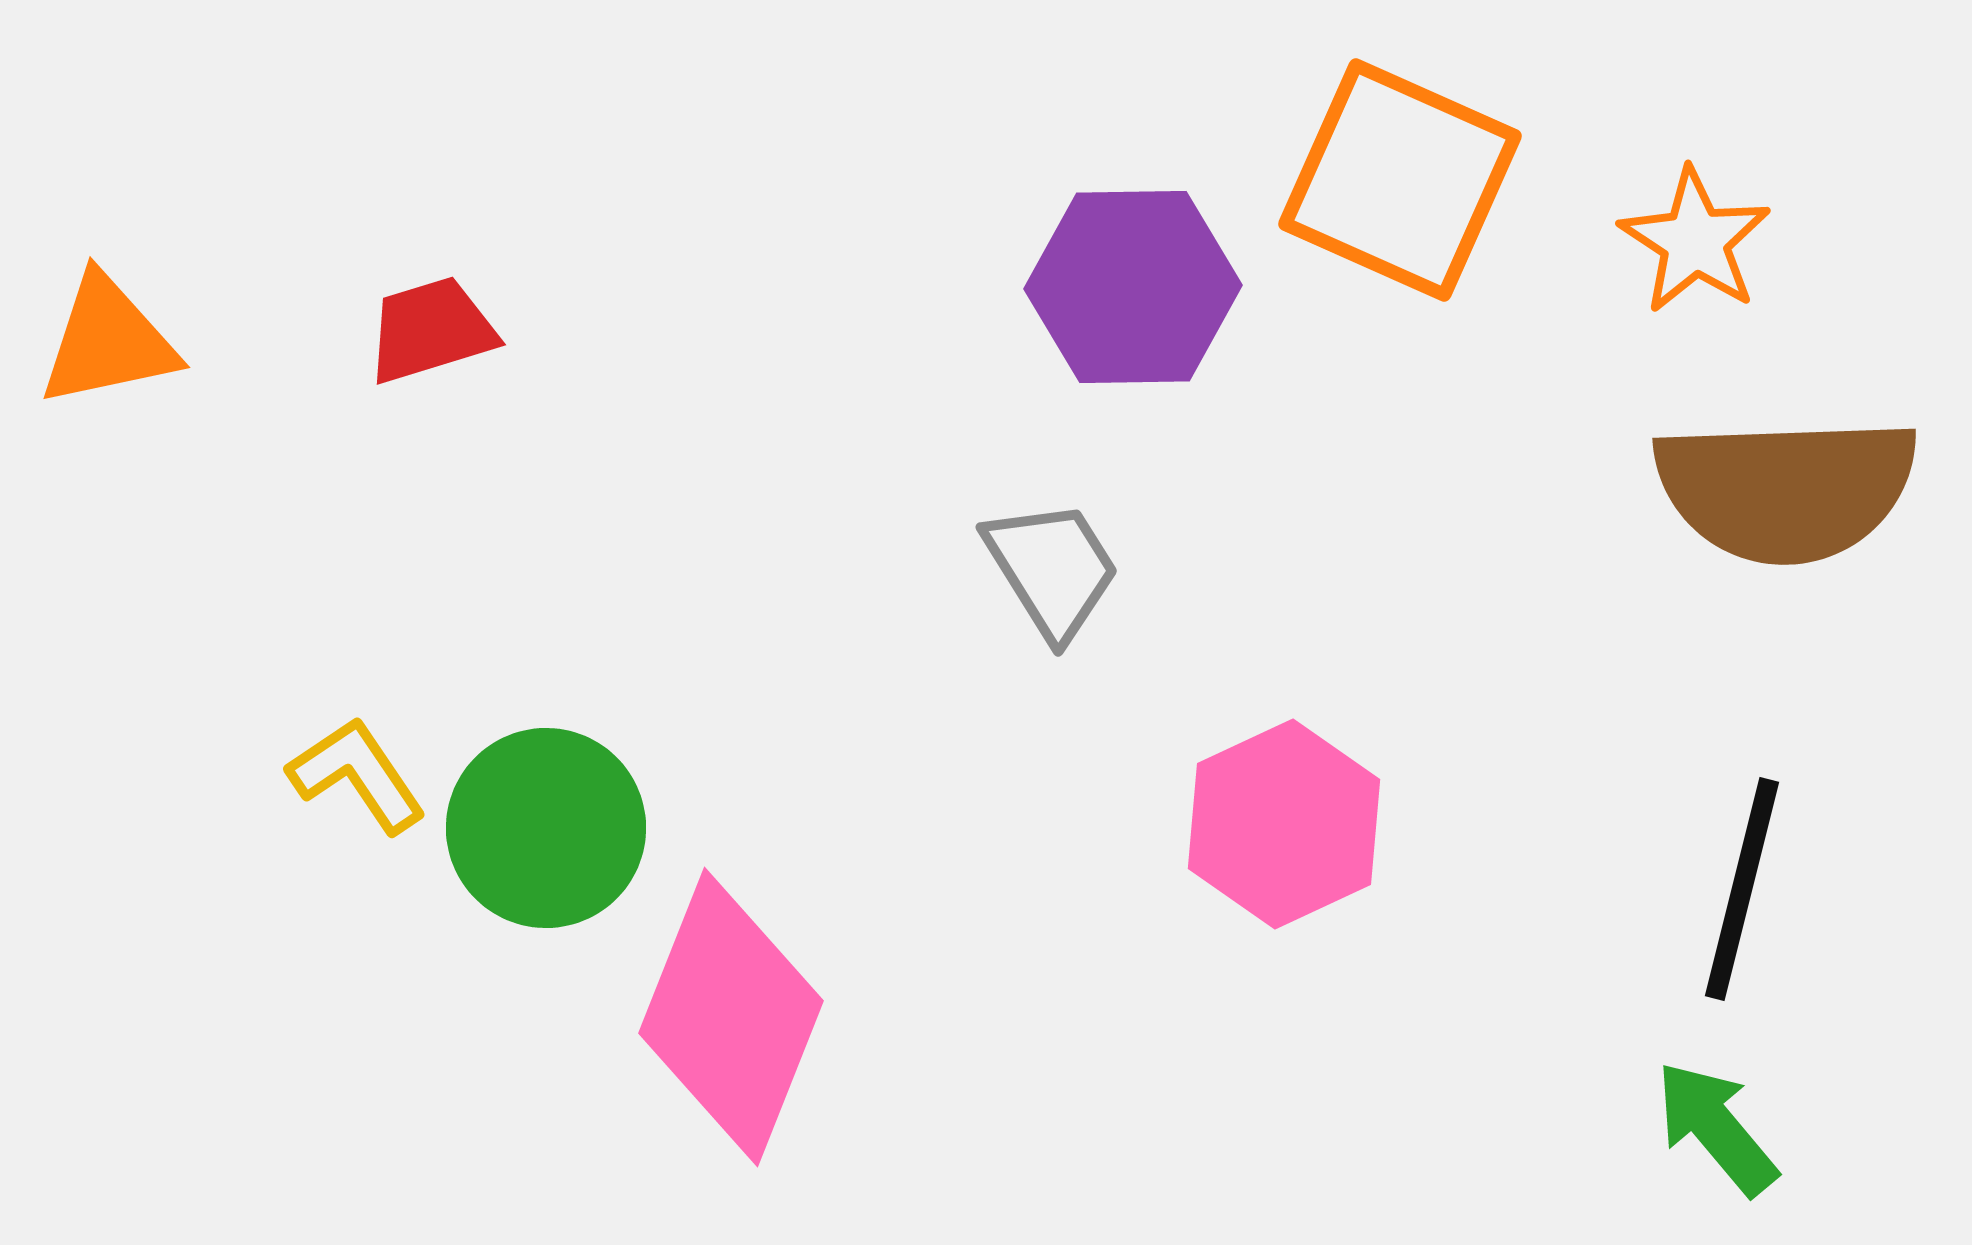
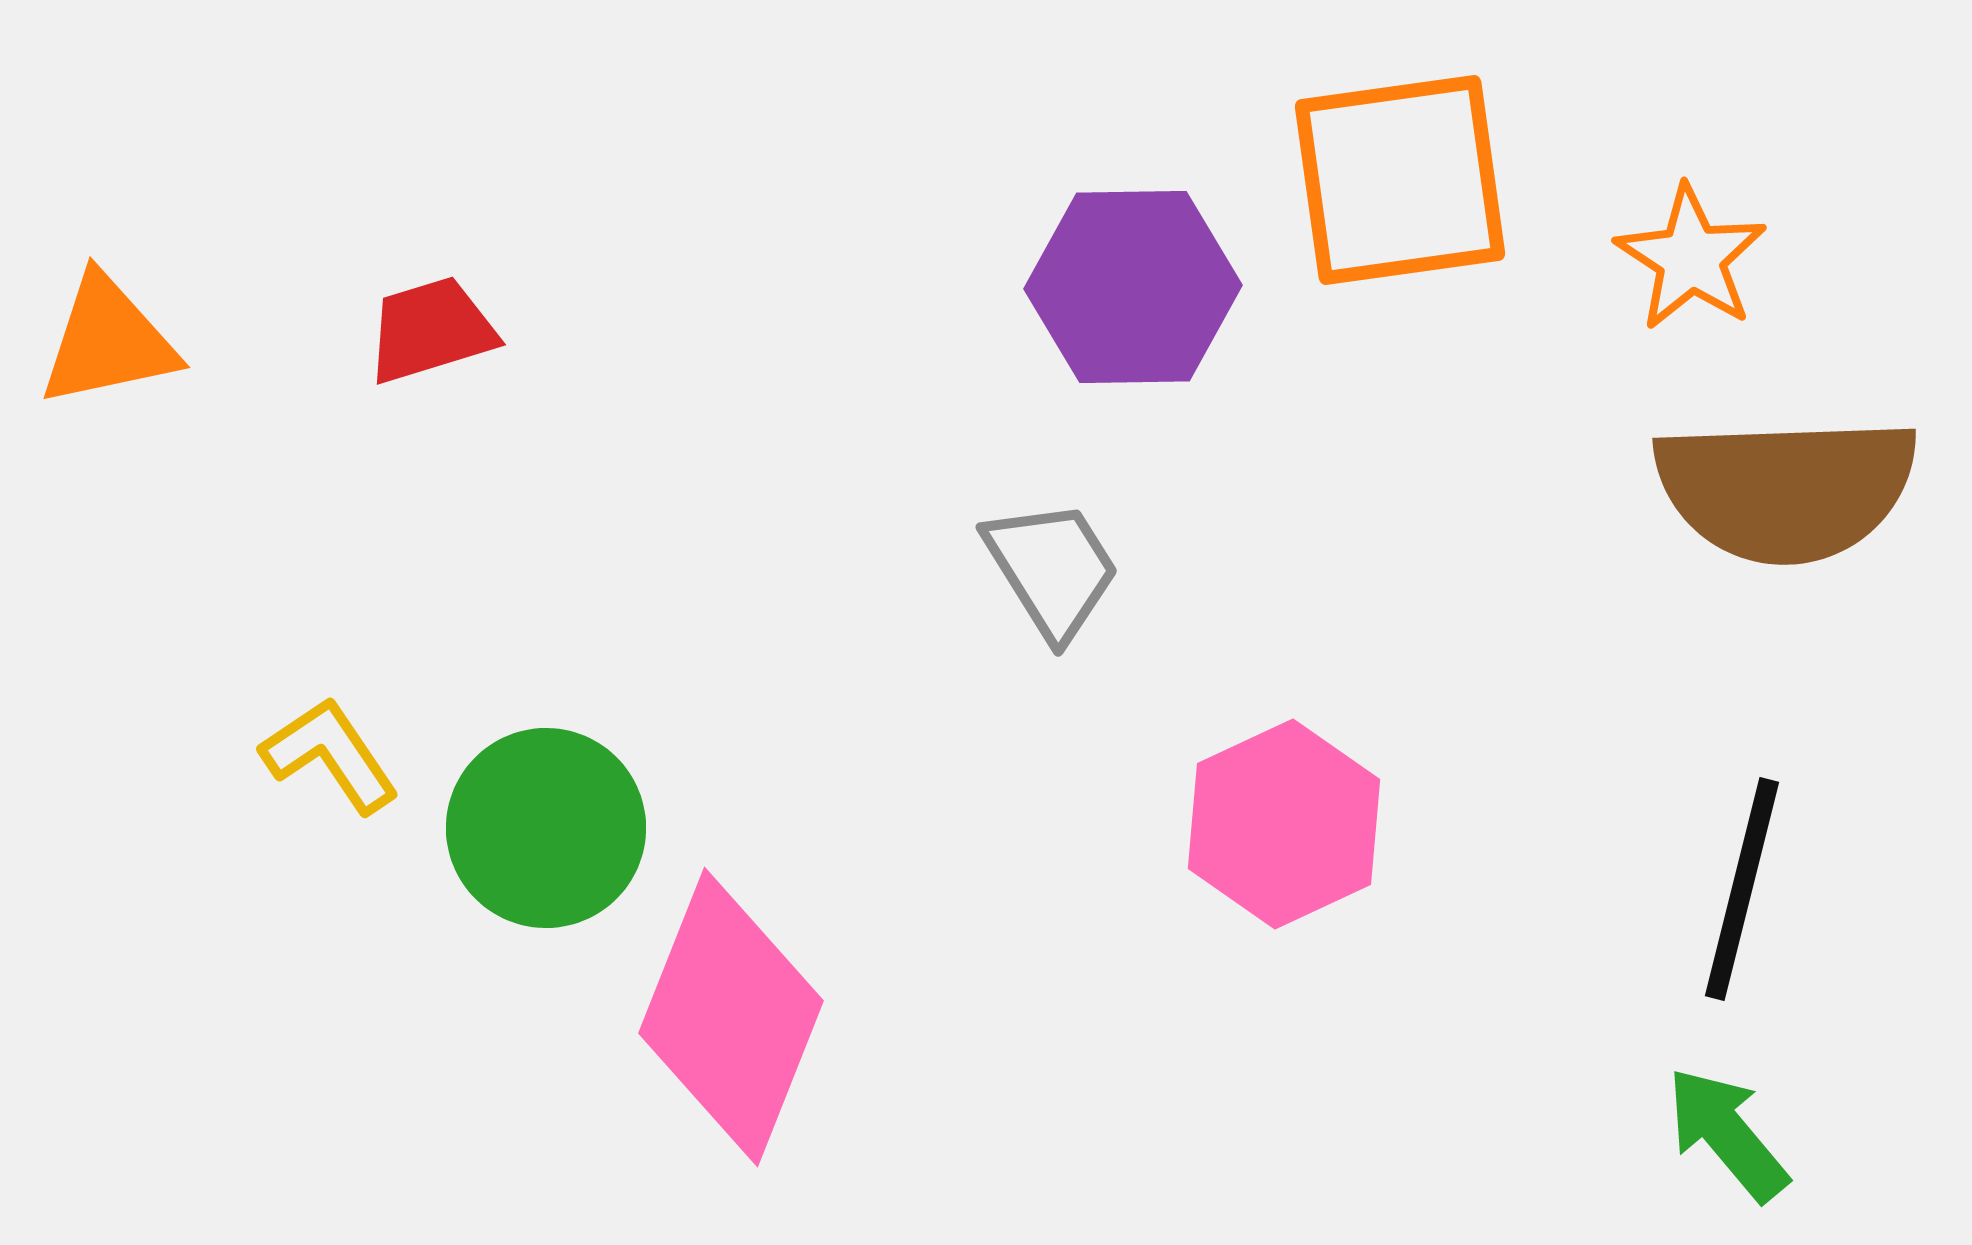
orange square: rotated 32 degrees counterclockwise
orange star: moved 4 px left, 17 px down
yellow L-shape: moved 27 px left, 20 px up
green arrow: moved 11 px right, 6 px down
